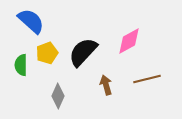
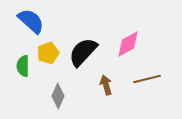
pink diamond: moved 1 px left, 3 px down
yellow pentagon: moved 1 px right
green semicircle: moved 2 px right, 1 px down
